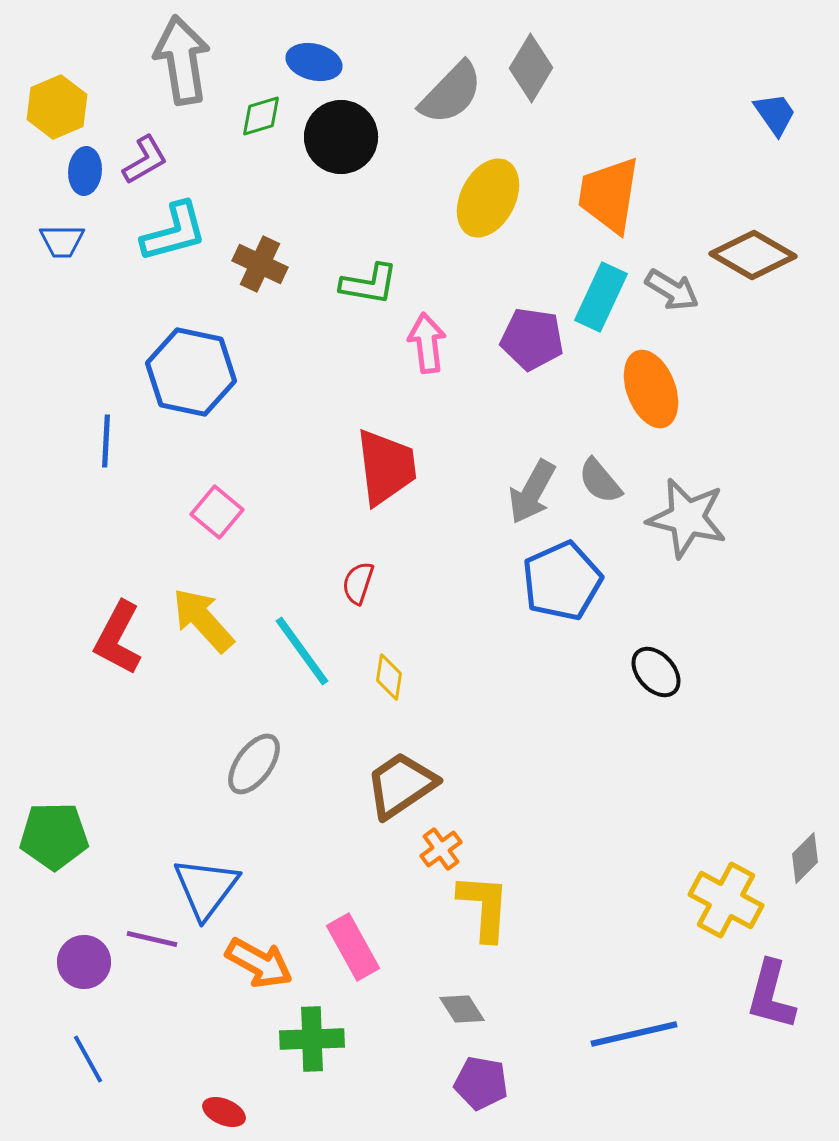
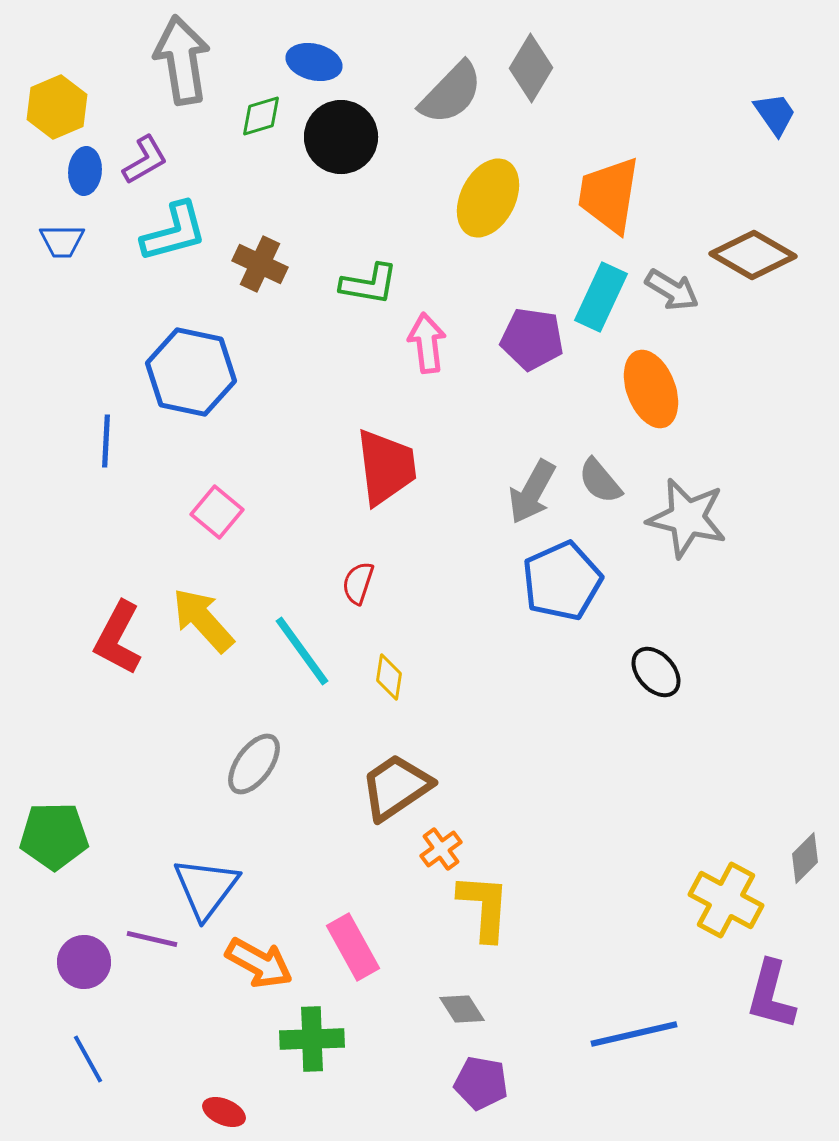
brown trapezoid at (401, 785): moved 5 px left, 2 px down
